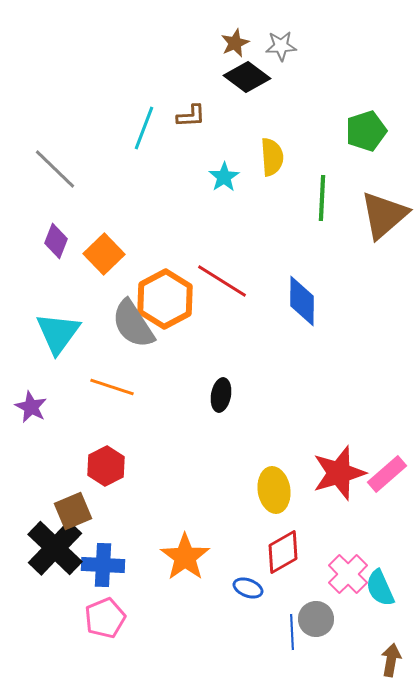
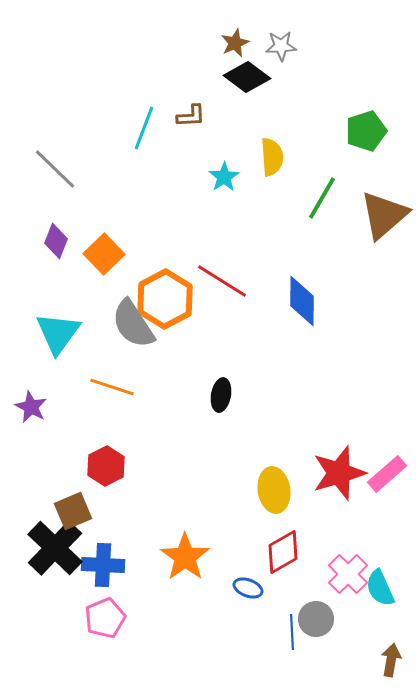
green line: rotated 27 degrees clockwise
